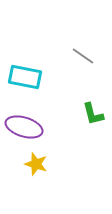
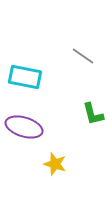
yellow star: moved 19 px right
